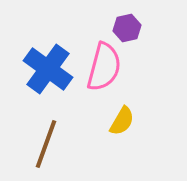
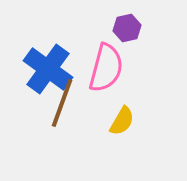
pink semicircle: moved 2 px right, 1 px down
brown line: moved 16 px right, 41 px up
